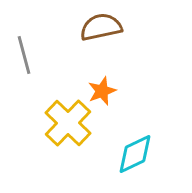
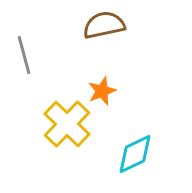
brown semicircle: moved 3 px right, 2 px up
yellow cross: moved 1 px left, 1 px down
